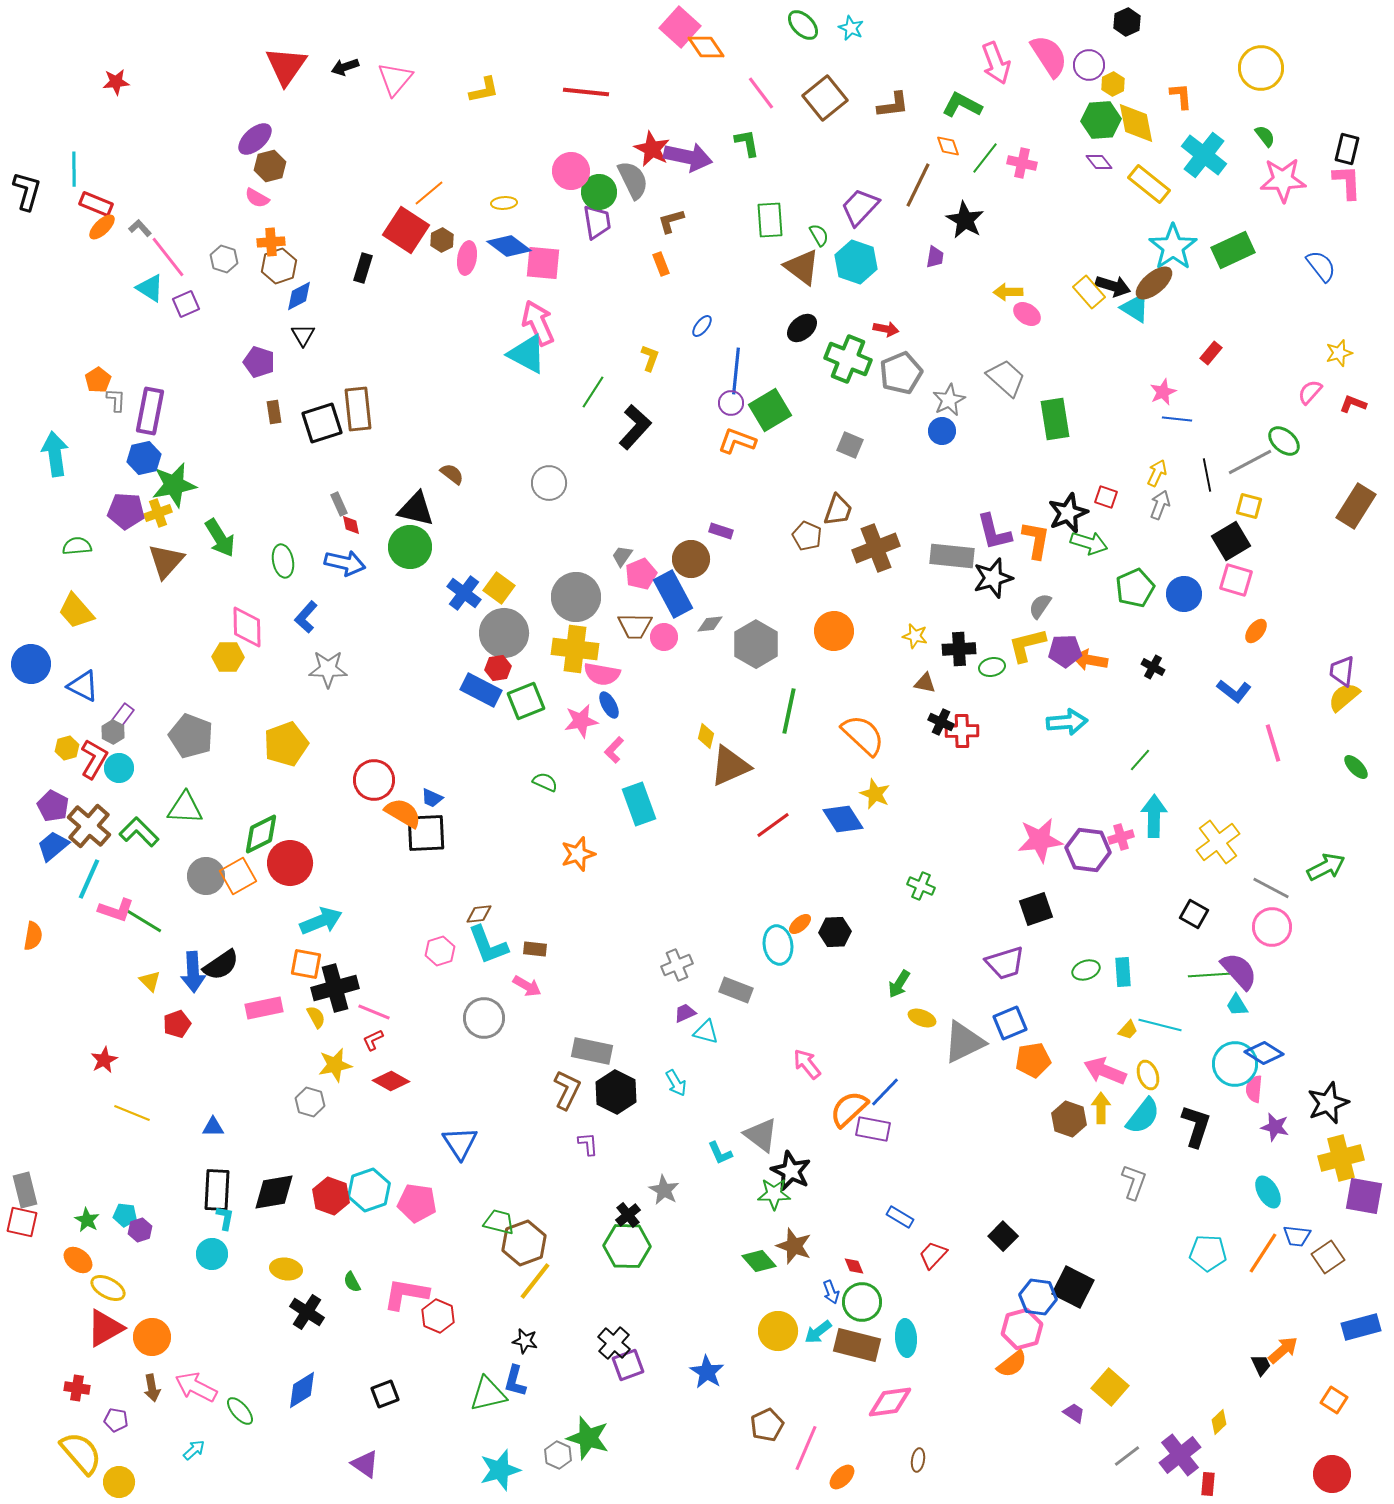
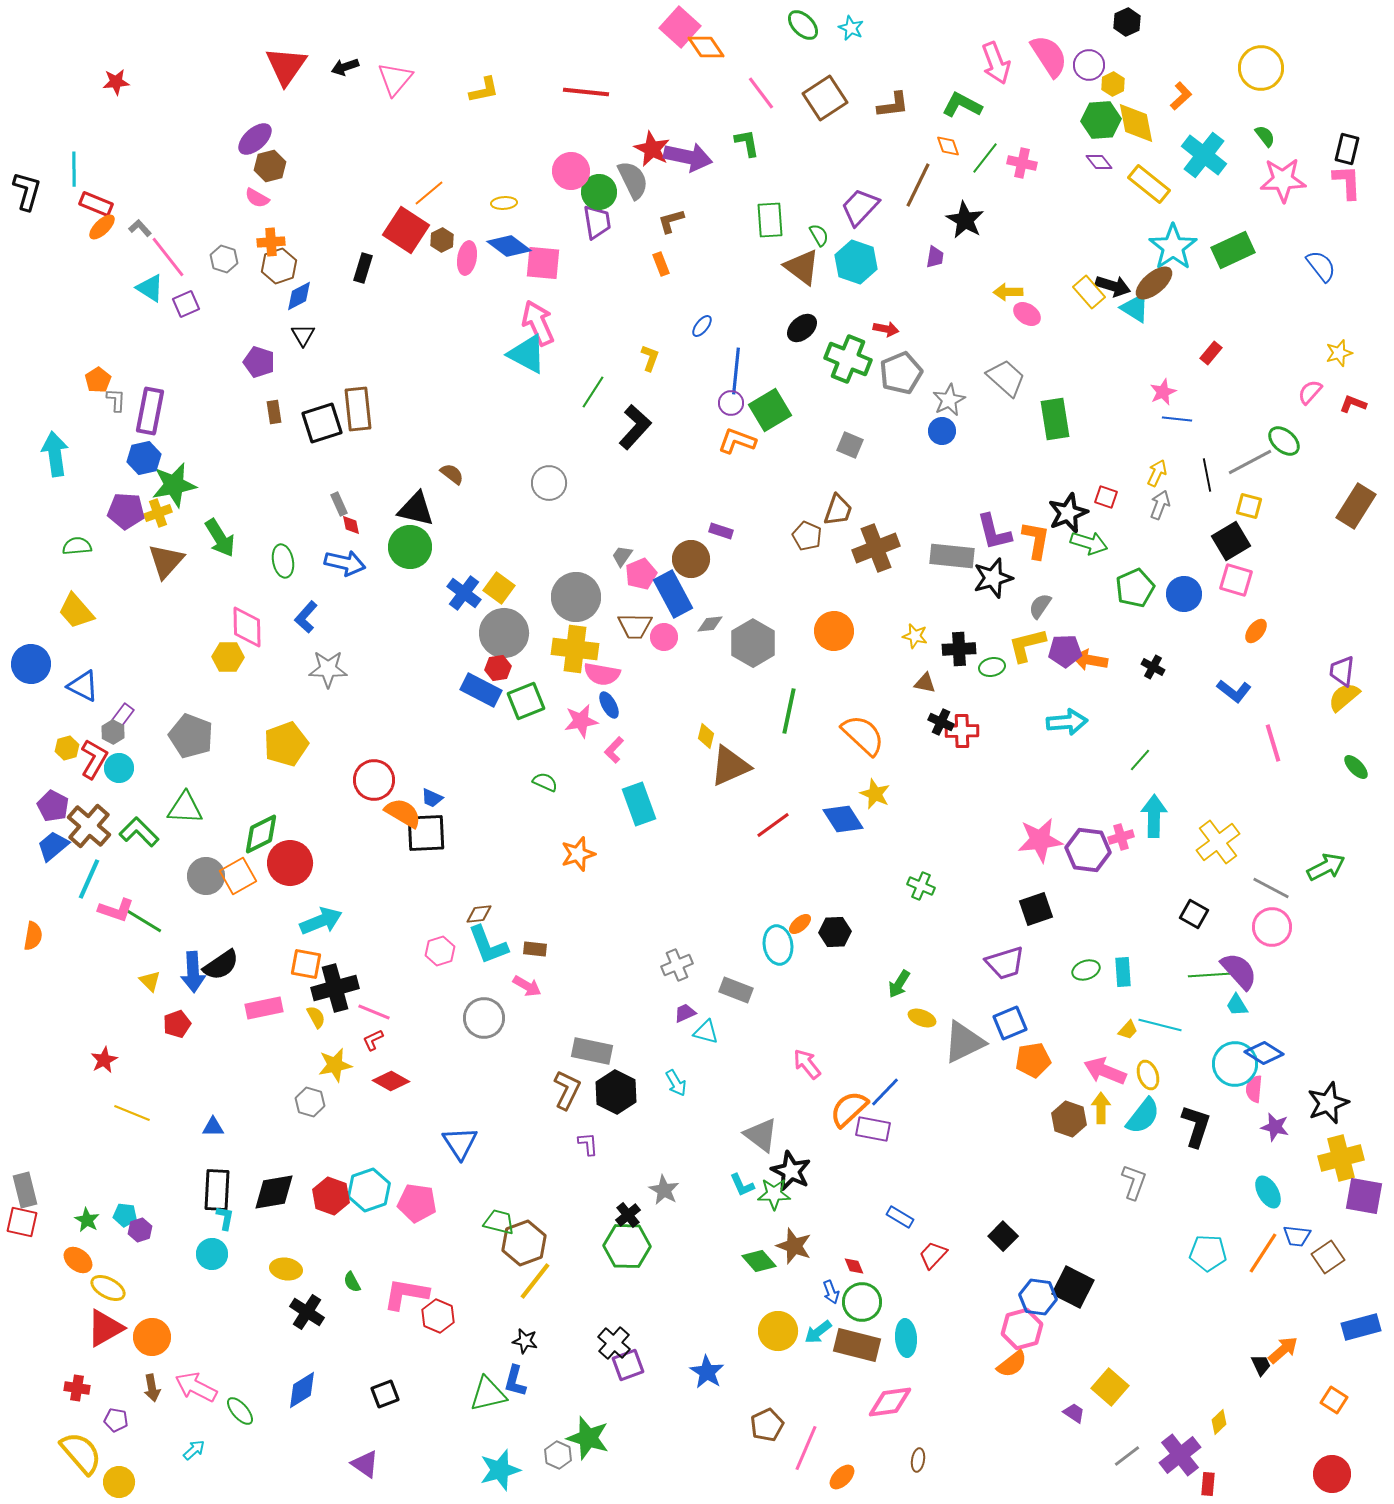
orange L-shape at (1181, 96): rotated 52 degrees clockwise
brown square at (825, 98): rotated 6 degrees clockwise
gray hexagon at (756, 644): moved 3 px left, 1 px up
cyan L-shape at (720, 1153): moved 22 px right, 32 px down
